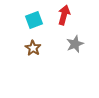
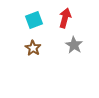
red arrow: moved 1 px right, 3 px down
gray star: moved 1 px left, 1 px down; rotated 18 degrees counterclockwise
